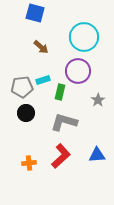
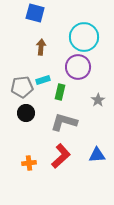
brown arrow: rotated 126 degrees counterclockwise
purple circle: moved 4 px up
